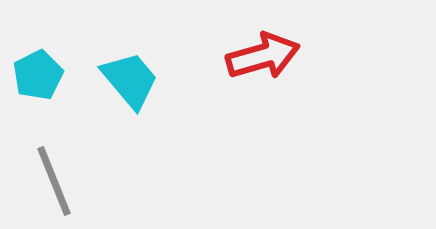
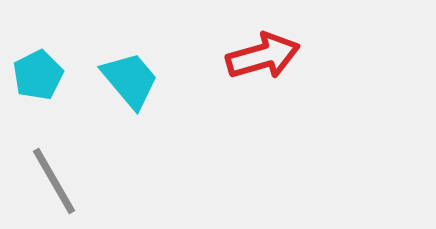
gray line: rotated 8 degrees counterclockwise
